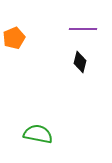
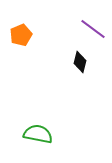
purple line: moved 10 px right; rotated 36 degrees clockwise
orange pentagon: moved 7 px right, 3 px up
